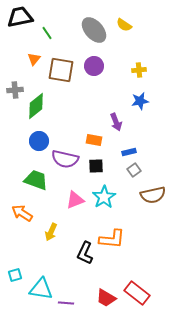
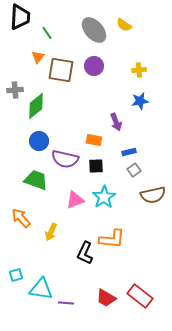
black trapezoid: rotated 104 degrees clockwise
orange triangle: moved 4 px right, 2 px up
orange arrow: moved 1 px left, 5 px down; rotated 15 degrees clockwise
cyan square: moved 1 px right
red rectangle: moved 3 px right, 3 px down
